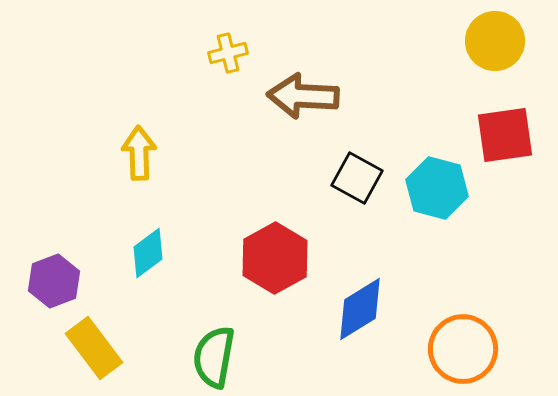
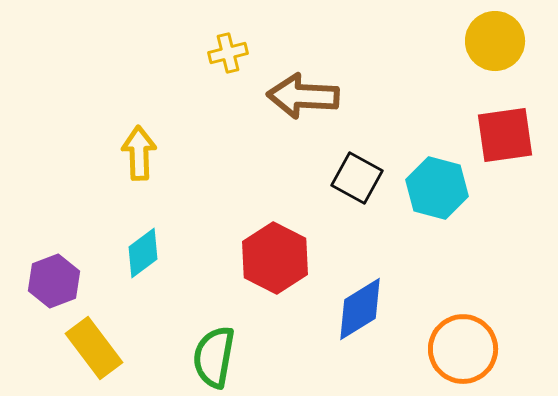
cyan diamond: moved 5 px left
red hexagon: rotated 4 degrees counterclockwise
